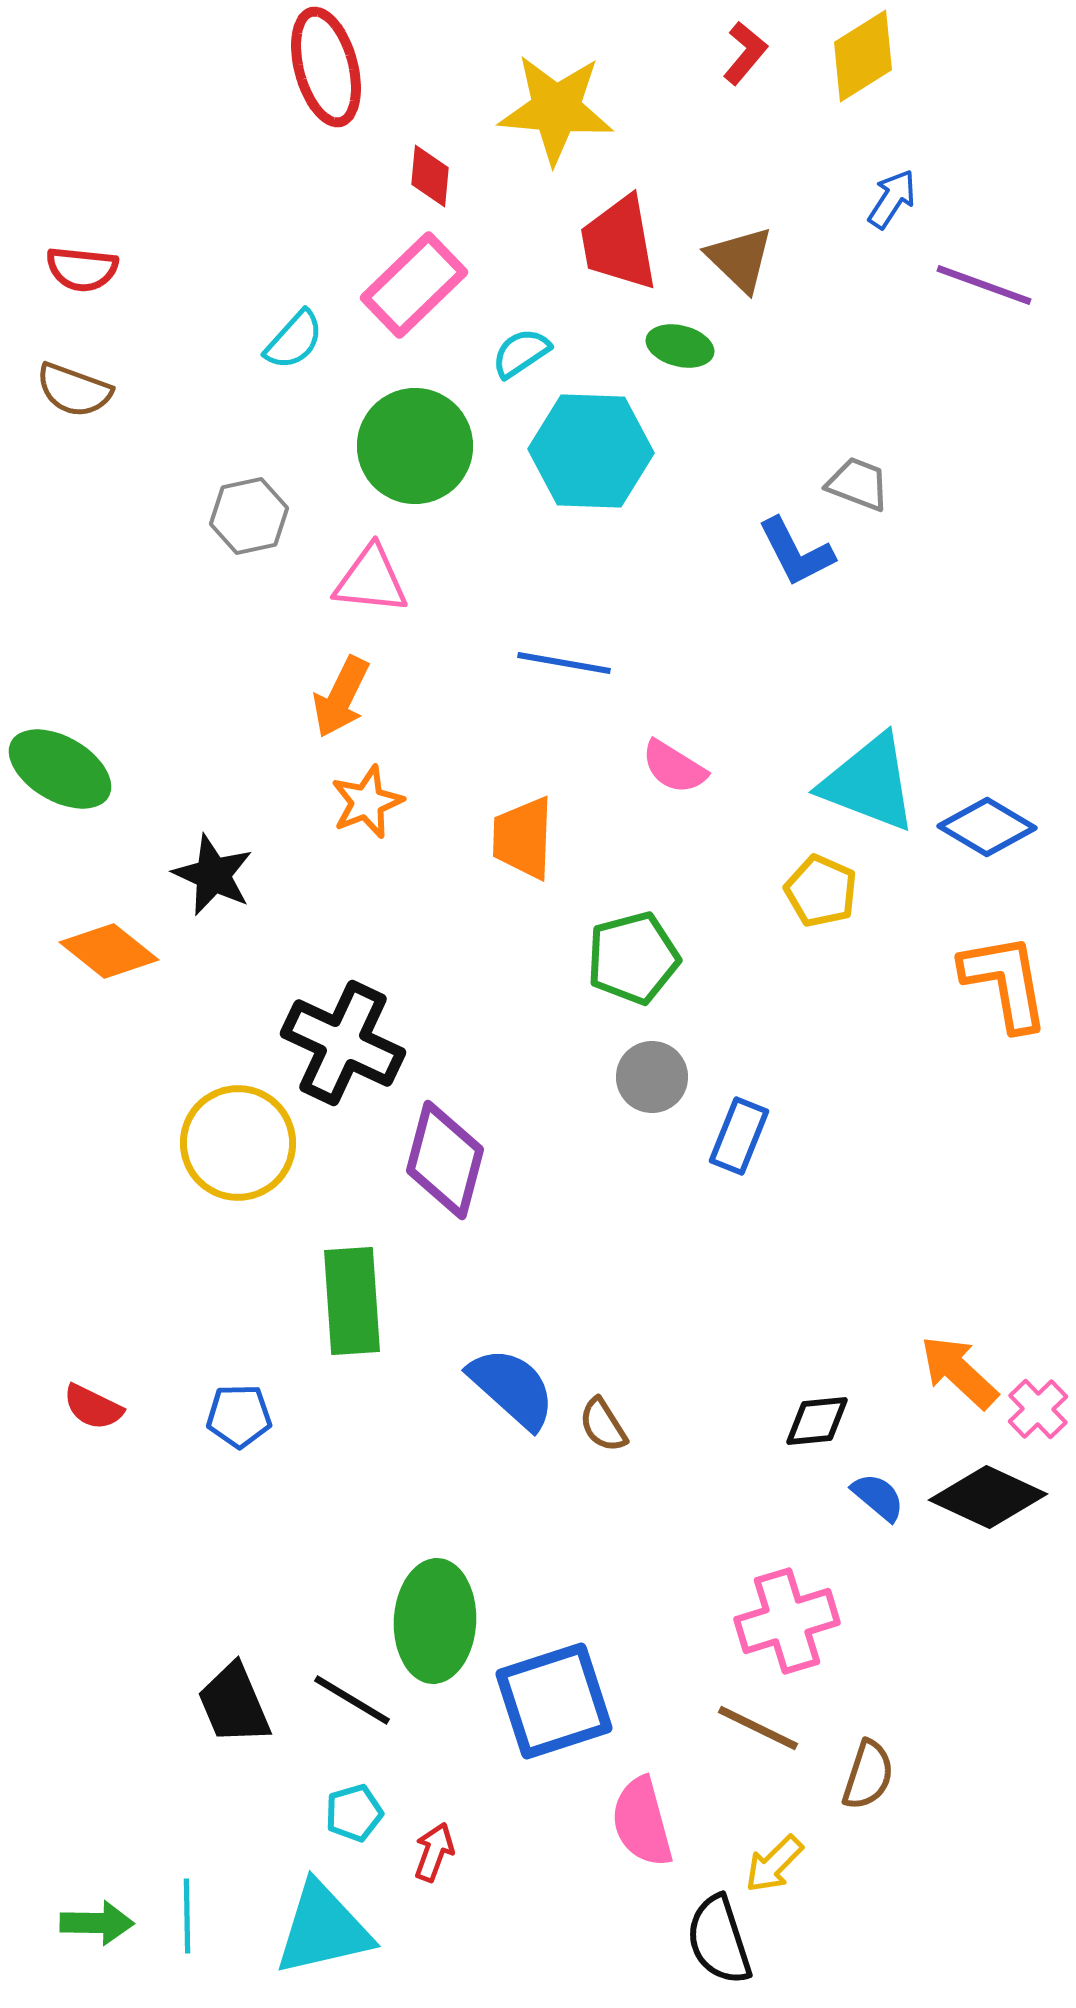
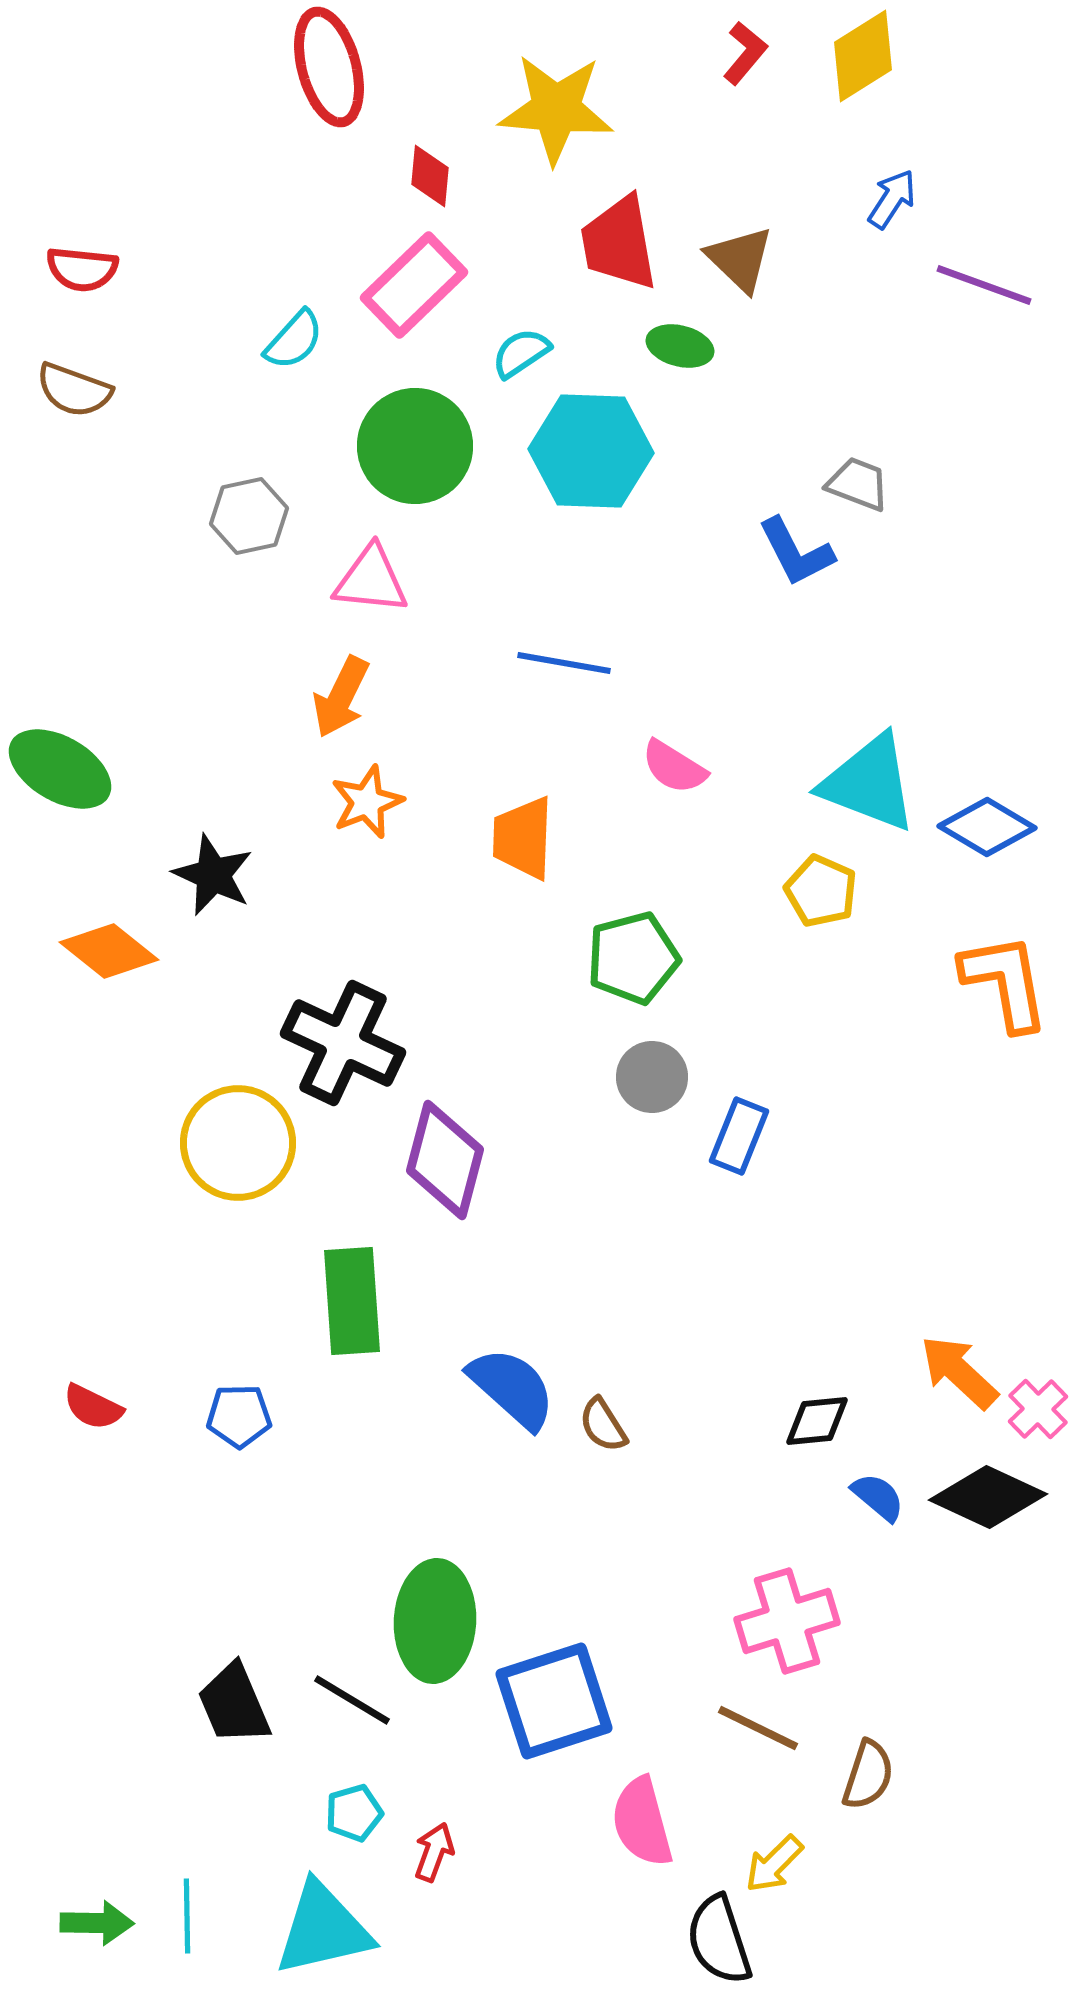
red ellipse at (326, 67): moved 3 px right
